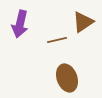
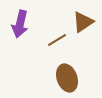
brown line: rotated 18 degrees counterclockwise
